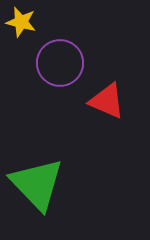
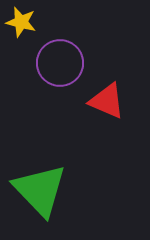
green triangle: moved 3 px right, 6 px down
